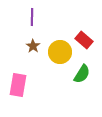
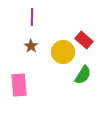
brown star: moved 2 px left
yellow circle: moved 3 px right
green semicircle: moved 1 px right, 1 px down
pink rectangle: moved 1 px right; rotated 15 degrees counterclockwise
